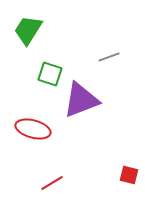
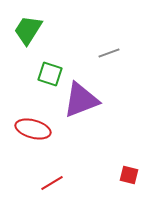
gray line: moved 4 px up
